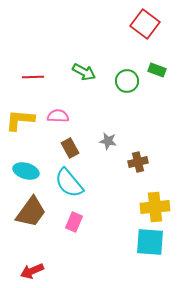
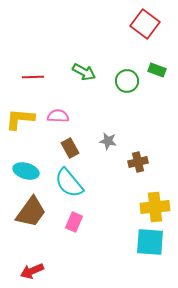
yellow L-shape: moved 1 px up
